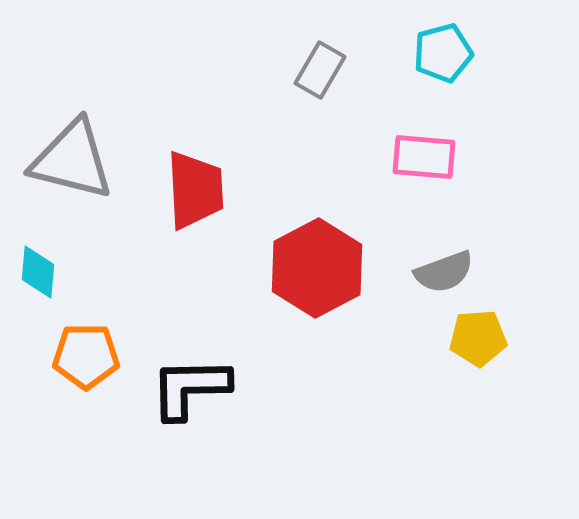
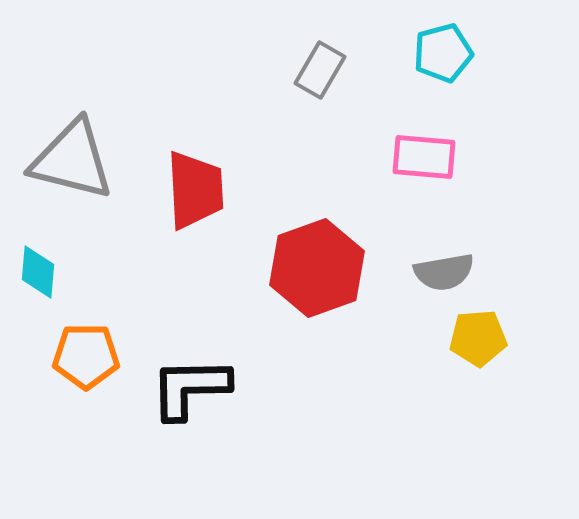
red hexagon: rotated 8 degrees clockwise
gray semicircle: rotated 10 degrees clockwise
